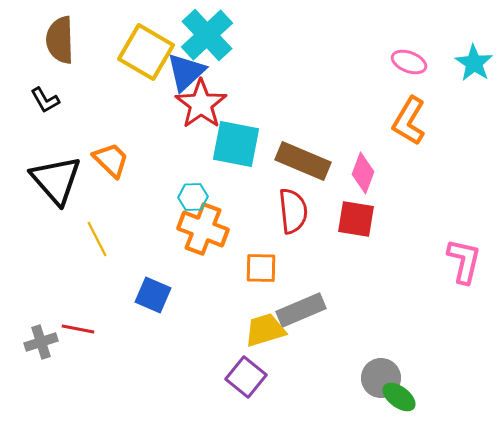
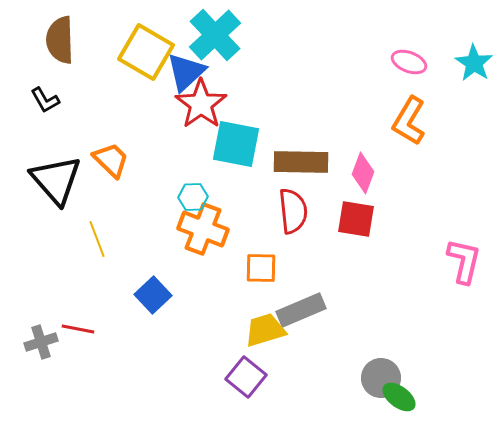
cyan cross: moved 8 px right
brown rectangle: moved 2 px left, 1 px down; rotated 22 degrees counterclockwise
yellow line: rotated 6 degrees clockwise
blue square: rotated 24 degrees clockwise
